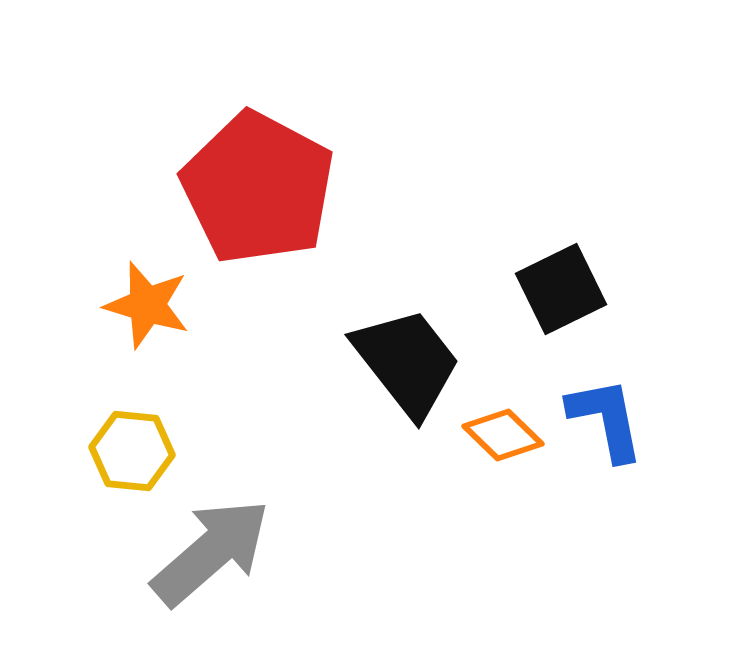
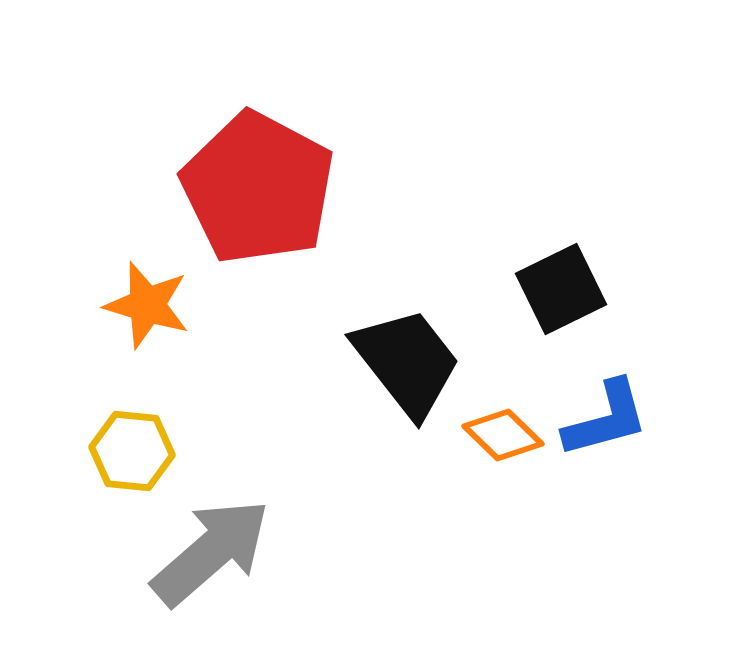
blue L-shape: rotated 86 degrees clockwise
